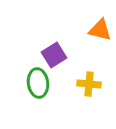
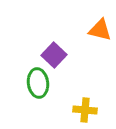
purple square: rotated 15 degrees counterclockwise
yellow cross: moved 4 px left, 26 px down
